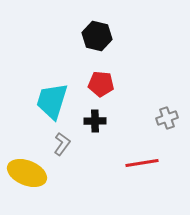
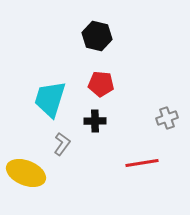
cyan trapezoid: moved 2 px left, 2 px up
yellow ellipse: moved 1 px left
